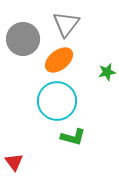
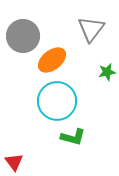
gray triangle: moved 25 px right, 5 px down
gray circle: moved 3 px up
orange ellipse: moved 7 px left
